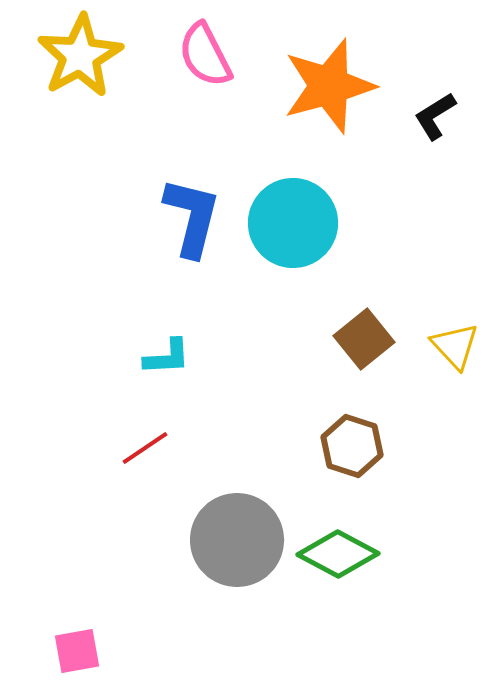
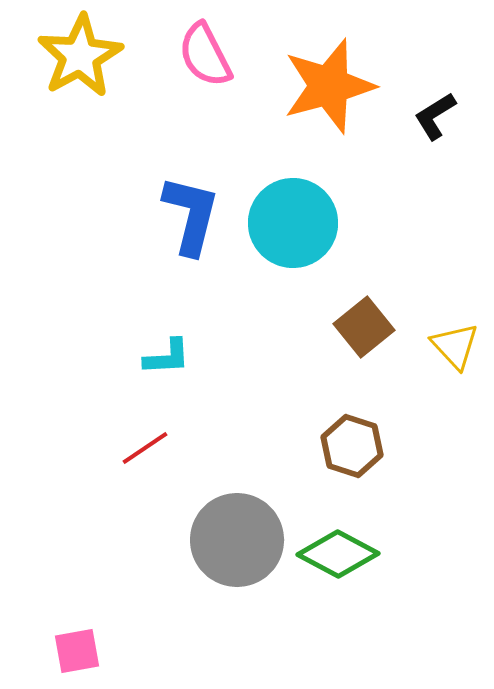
blue L-shape: moved 1 px left, 2 px up
brown square: moved 12 px up
